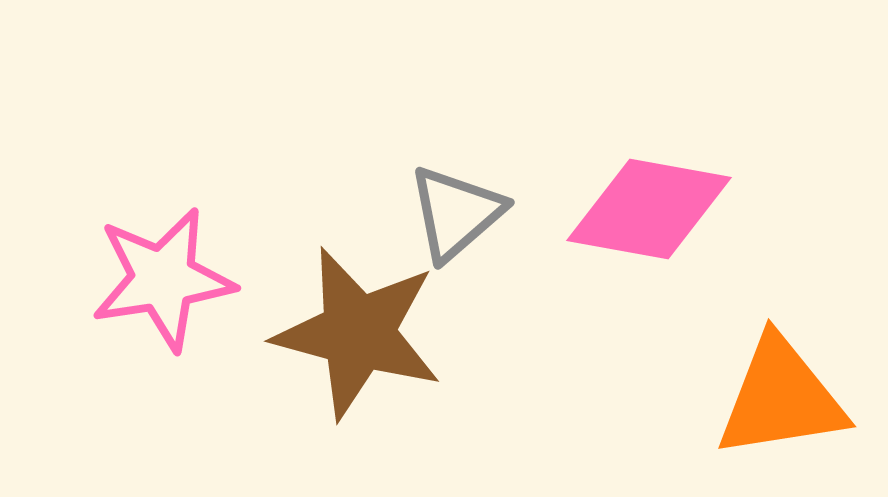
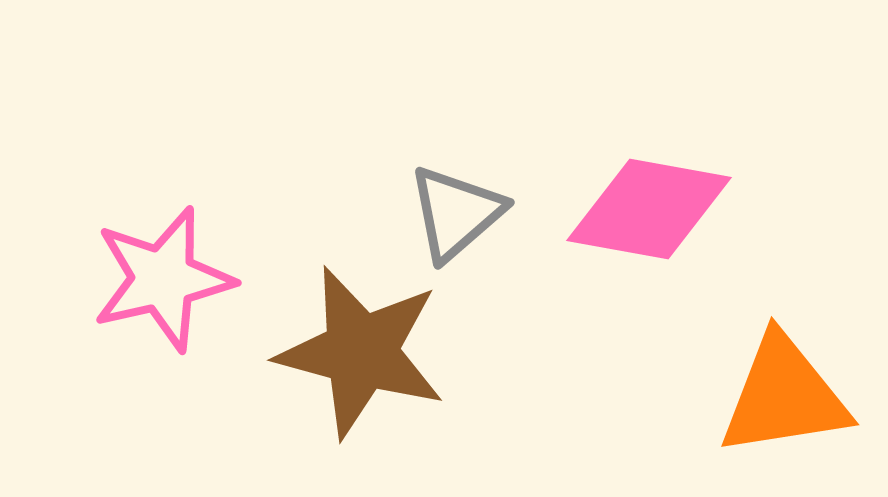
pink star: rotated 4 degrees counterclockwise
brown star: moved 3 px right, 19 px down
orange triangle: moved 3 px right, 2 px up
